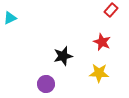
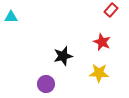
cyan triangle: moved 1 px right, 1 px up; rotated 24 degrees clockwise
